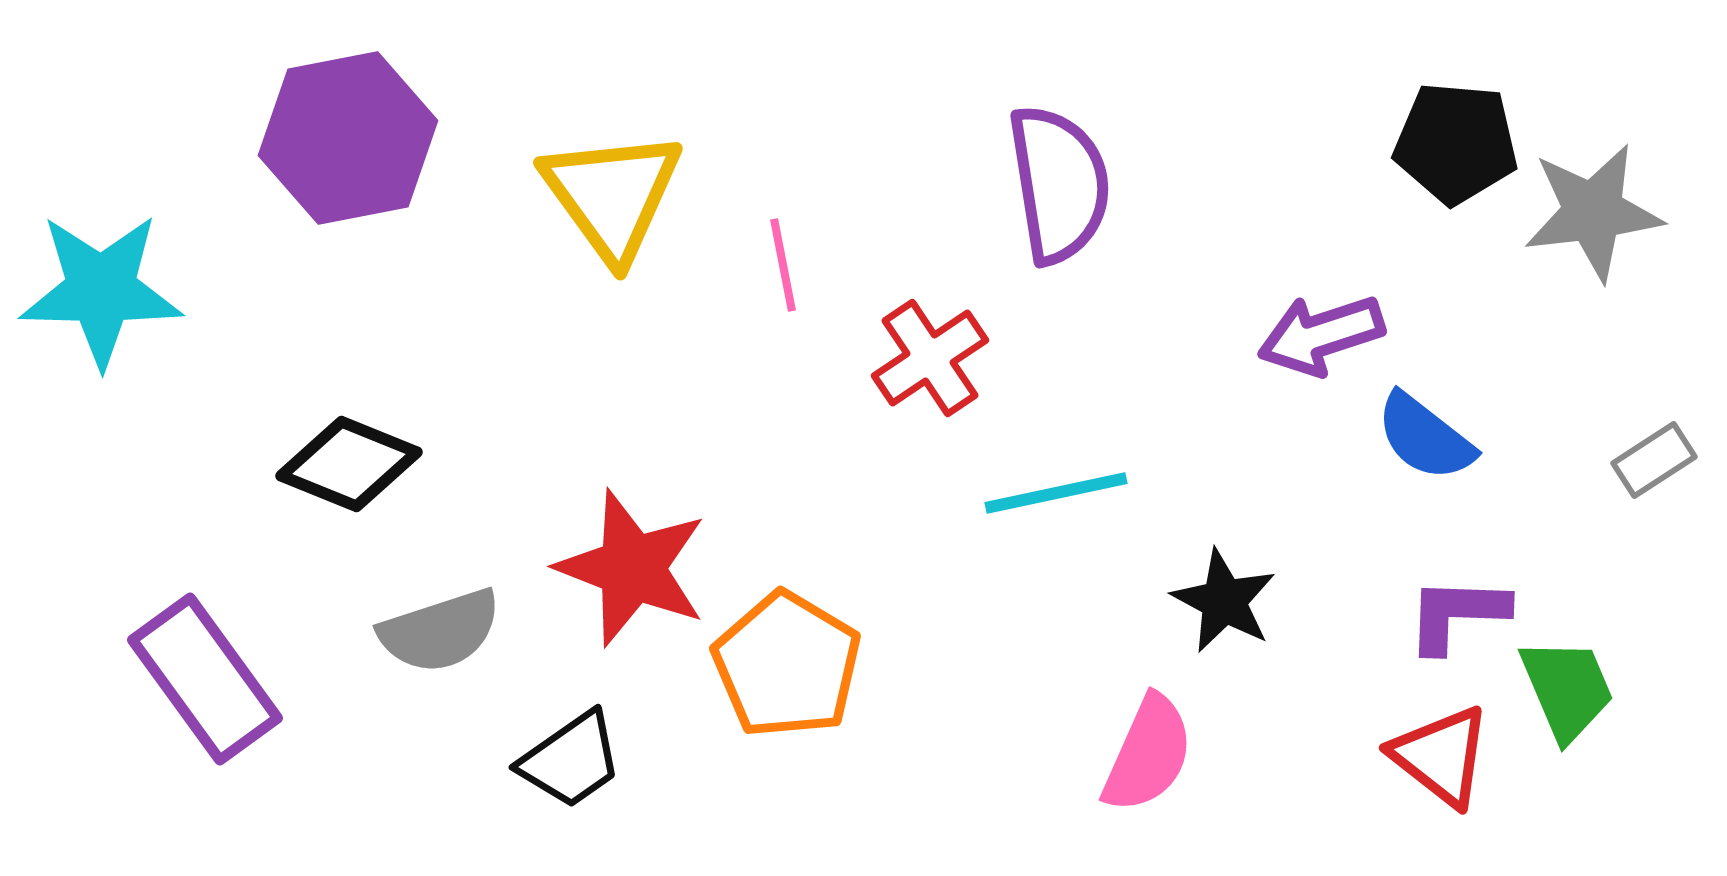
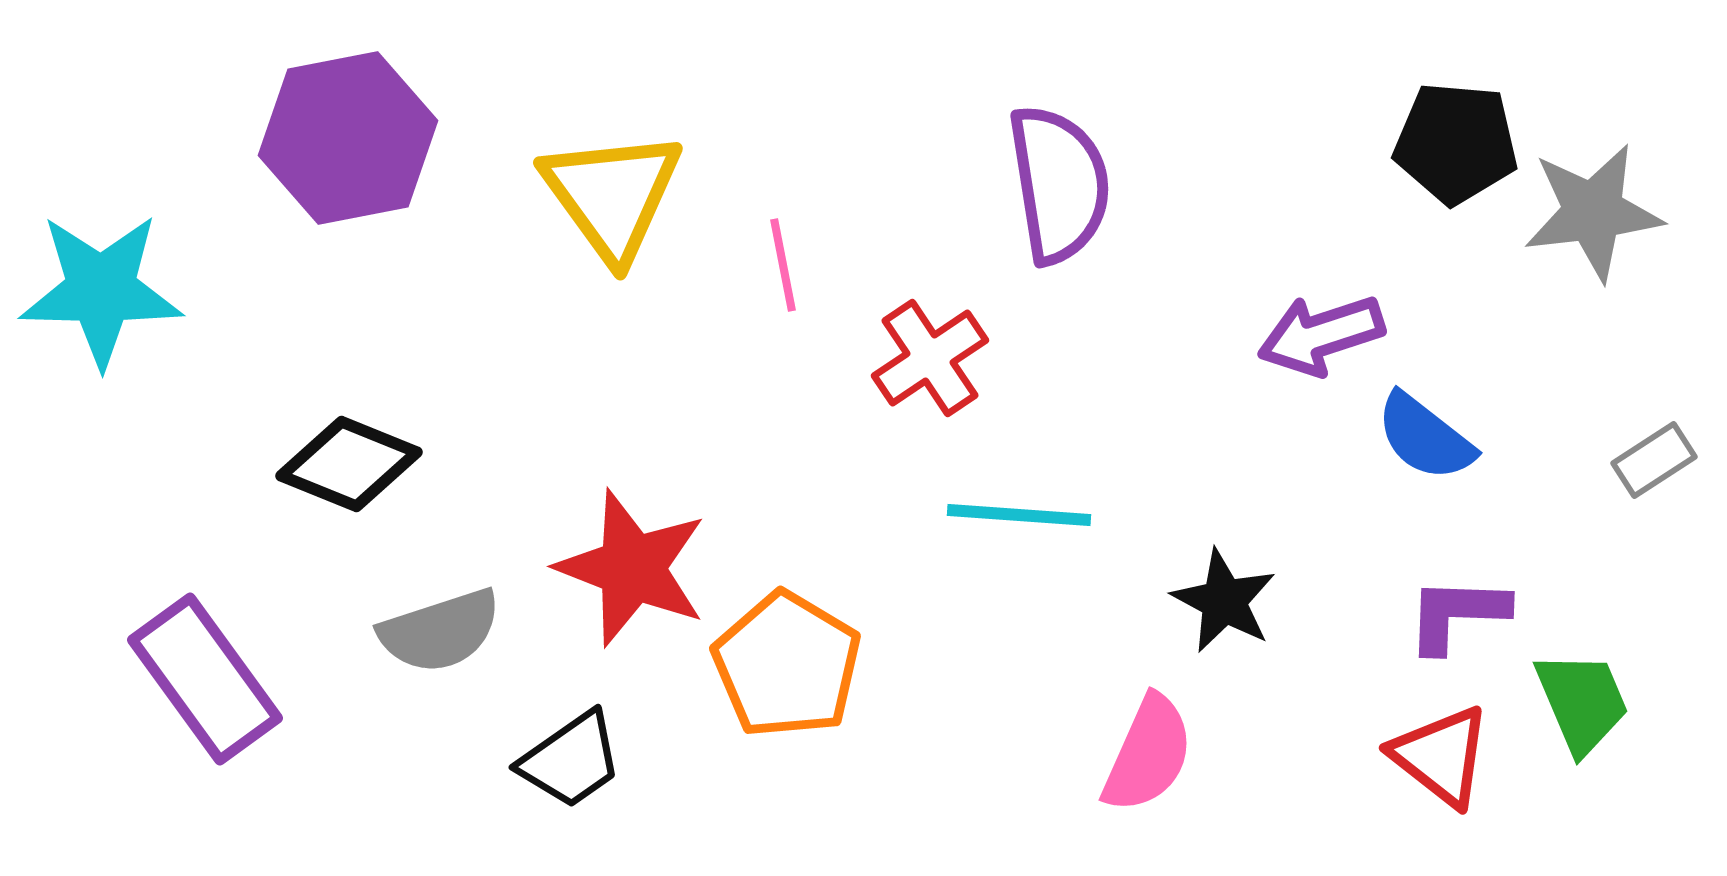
cyan line: moved 37 px left, 22 px down; rotated 16 degrees clockwise
green trapezoid: moved 15 px right, 13 px down
